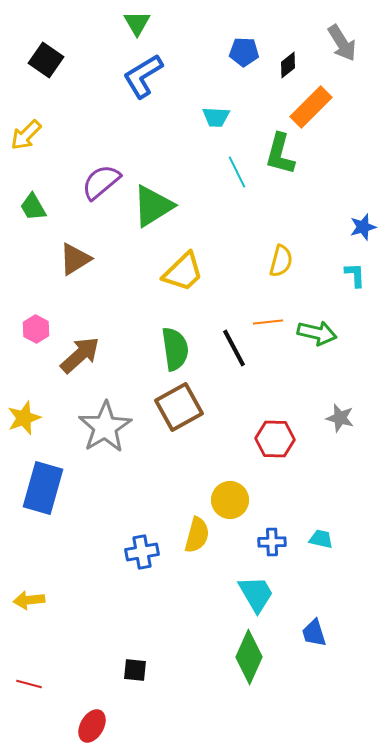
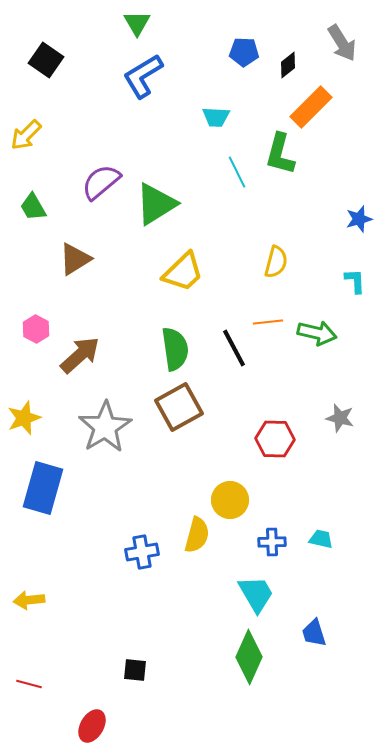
green triangle at (153, 206): moved 3 px right, 2 px up
blue star at (363, 227): moved 4 px left, 8 px up
yellow semicircle at (281, 261): moved 5 px left, 1 px down
cyan L-shape at (355, 275): moved 6 px down
